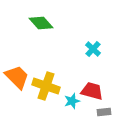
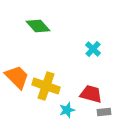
green diamond: moved 3 px left, 3 px down
red trapezoid: moved 1 px left, 3 px down
cyan star: moved 5 px left, 9 px down
